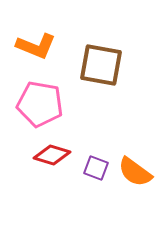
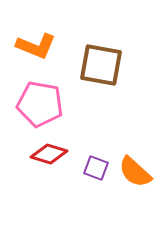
red diamond: moved 3 px left, 1 px up
orange semicircle: rotated 6 degrees clockwise
